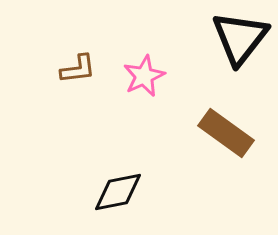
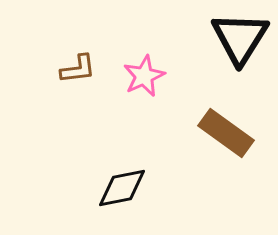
black triangle: rotated 6 degrees counterclockwise
black diamond: moved 4 px right, 4 px up
